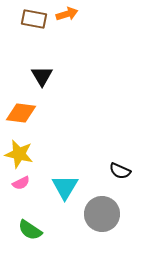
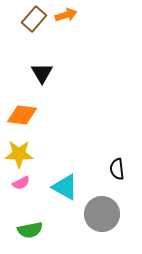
orange arrow: moved 1 px left, 1 px down
brown rectangle: rotated 60 degrees counterclockwise
black triangle: moved 3 px up
orange diamond: moved 1 px right, 2 px down
yellow star: rotated 12 degrees counterclockwise
black semicircle: moved 3 px left, 2 px up; rotated 60 degrees clockwise
cyan triangle: rotated 32 degrees counterclockwise
green semicircle: rotated 45 degrees counterclockwise
